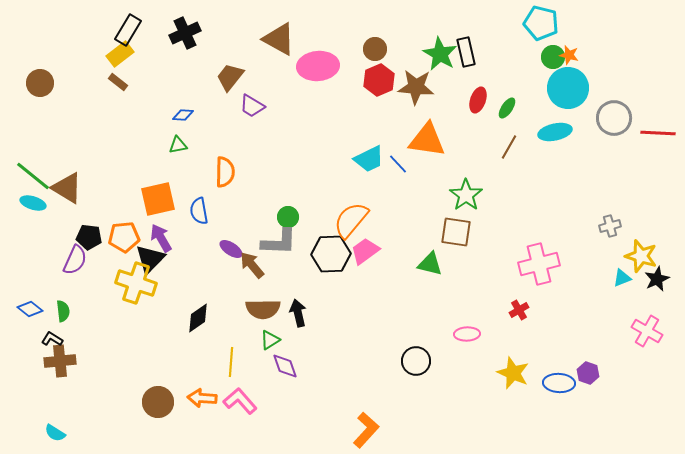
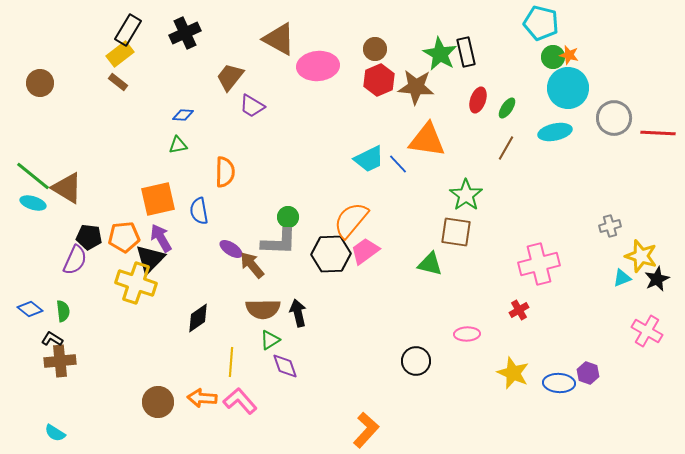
brown line at (509, 147): moved 3 px left, 1 px down
